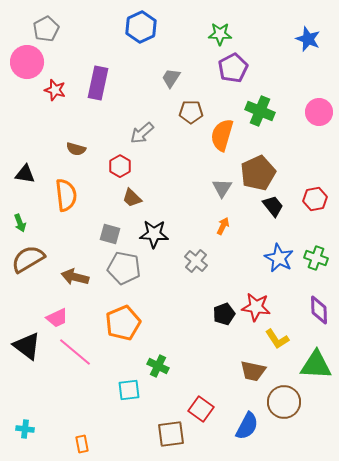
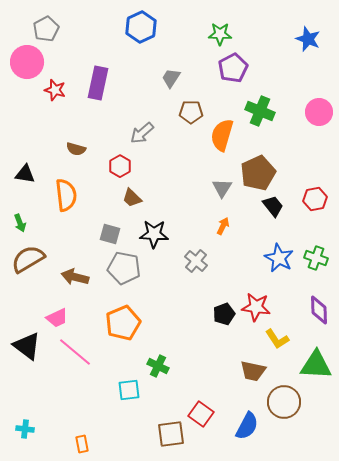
red square at (201, 409): moved 5 px down
